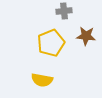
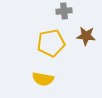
yellow pentagon: rotated 12 degrees clockwise
yellow semicircle: moved 1 px right, 1 px up
